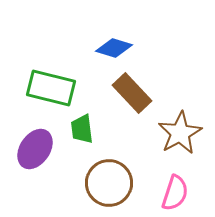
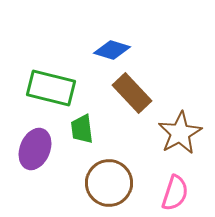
blue diamond: moved 2 px left, 2 px down
purple ellipse: rotated 12 degrees counterclockwise
